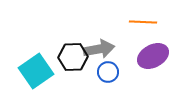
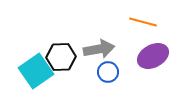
orange line: rotated 12 degrees clockwise
black hexagon: moved 12 px left
